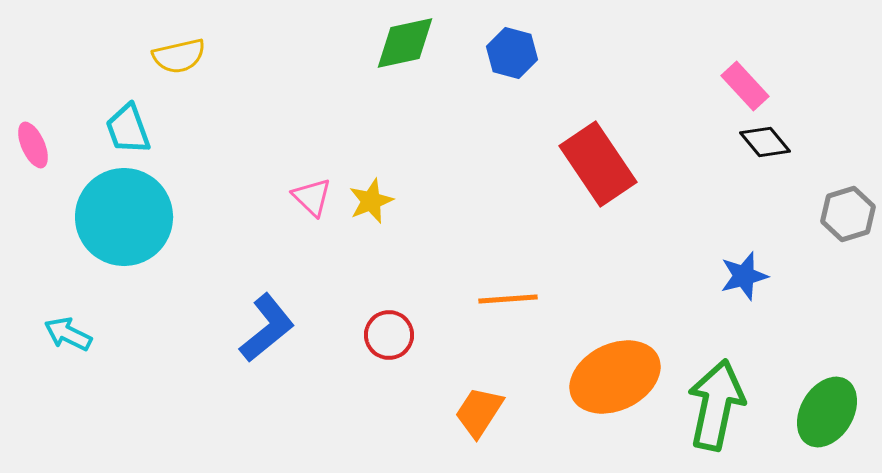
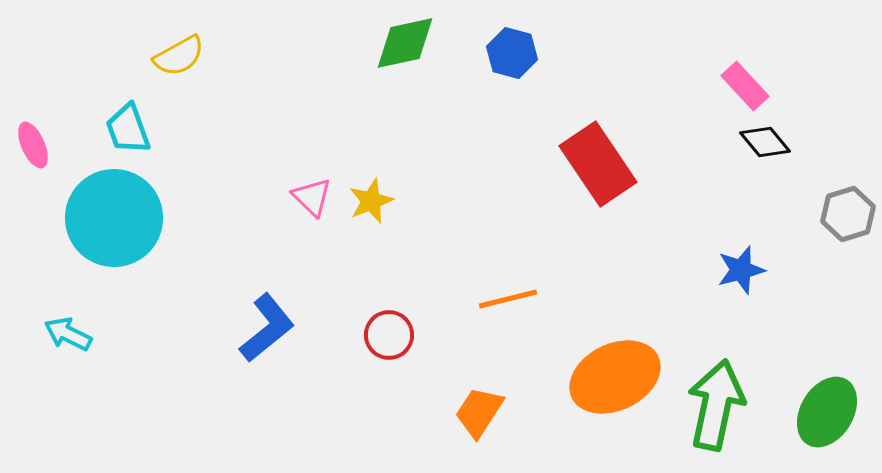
yellow semicircle: rotated 16 degrees counterclockwise
cyan circle: moved 10 px left, 1 px down
blue star: moved 3 px left, 6 px up
orange line: rotated 10 degrees counterclockwise
